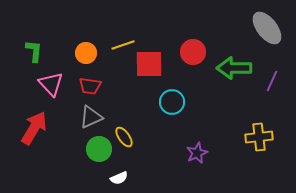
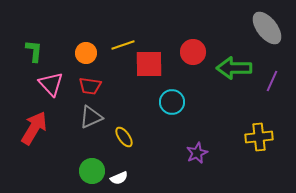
green circle: moved 7 px left, 22 px down
